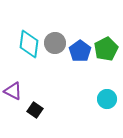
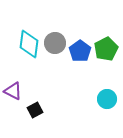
black square: rotated 28 degrees clockwise
